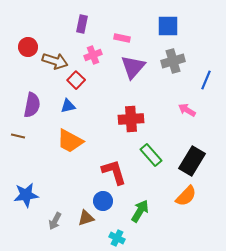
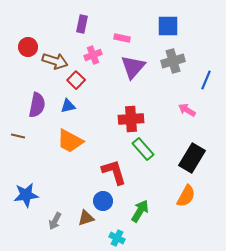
purple semicircle: moved 5 px right
green rectangle: moved 8 px left, 6 px up
black rectangle: moved 3 px up
orange semicircle: rotated 15 degrees counterclockwise
